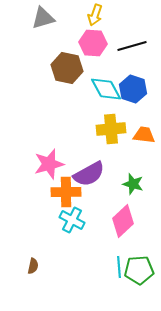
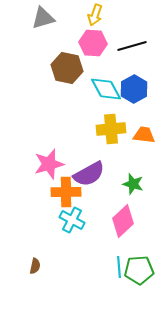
blue hexagon: moved 1 px right; rotated 12 degrees clockwise
brown semicircle: moved 2 px right
